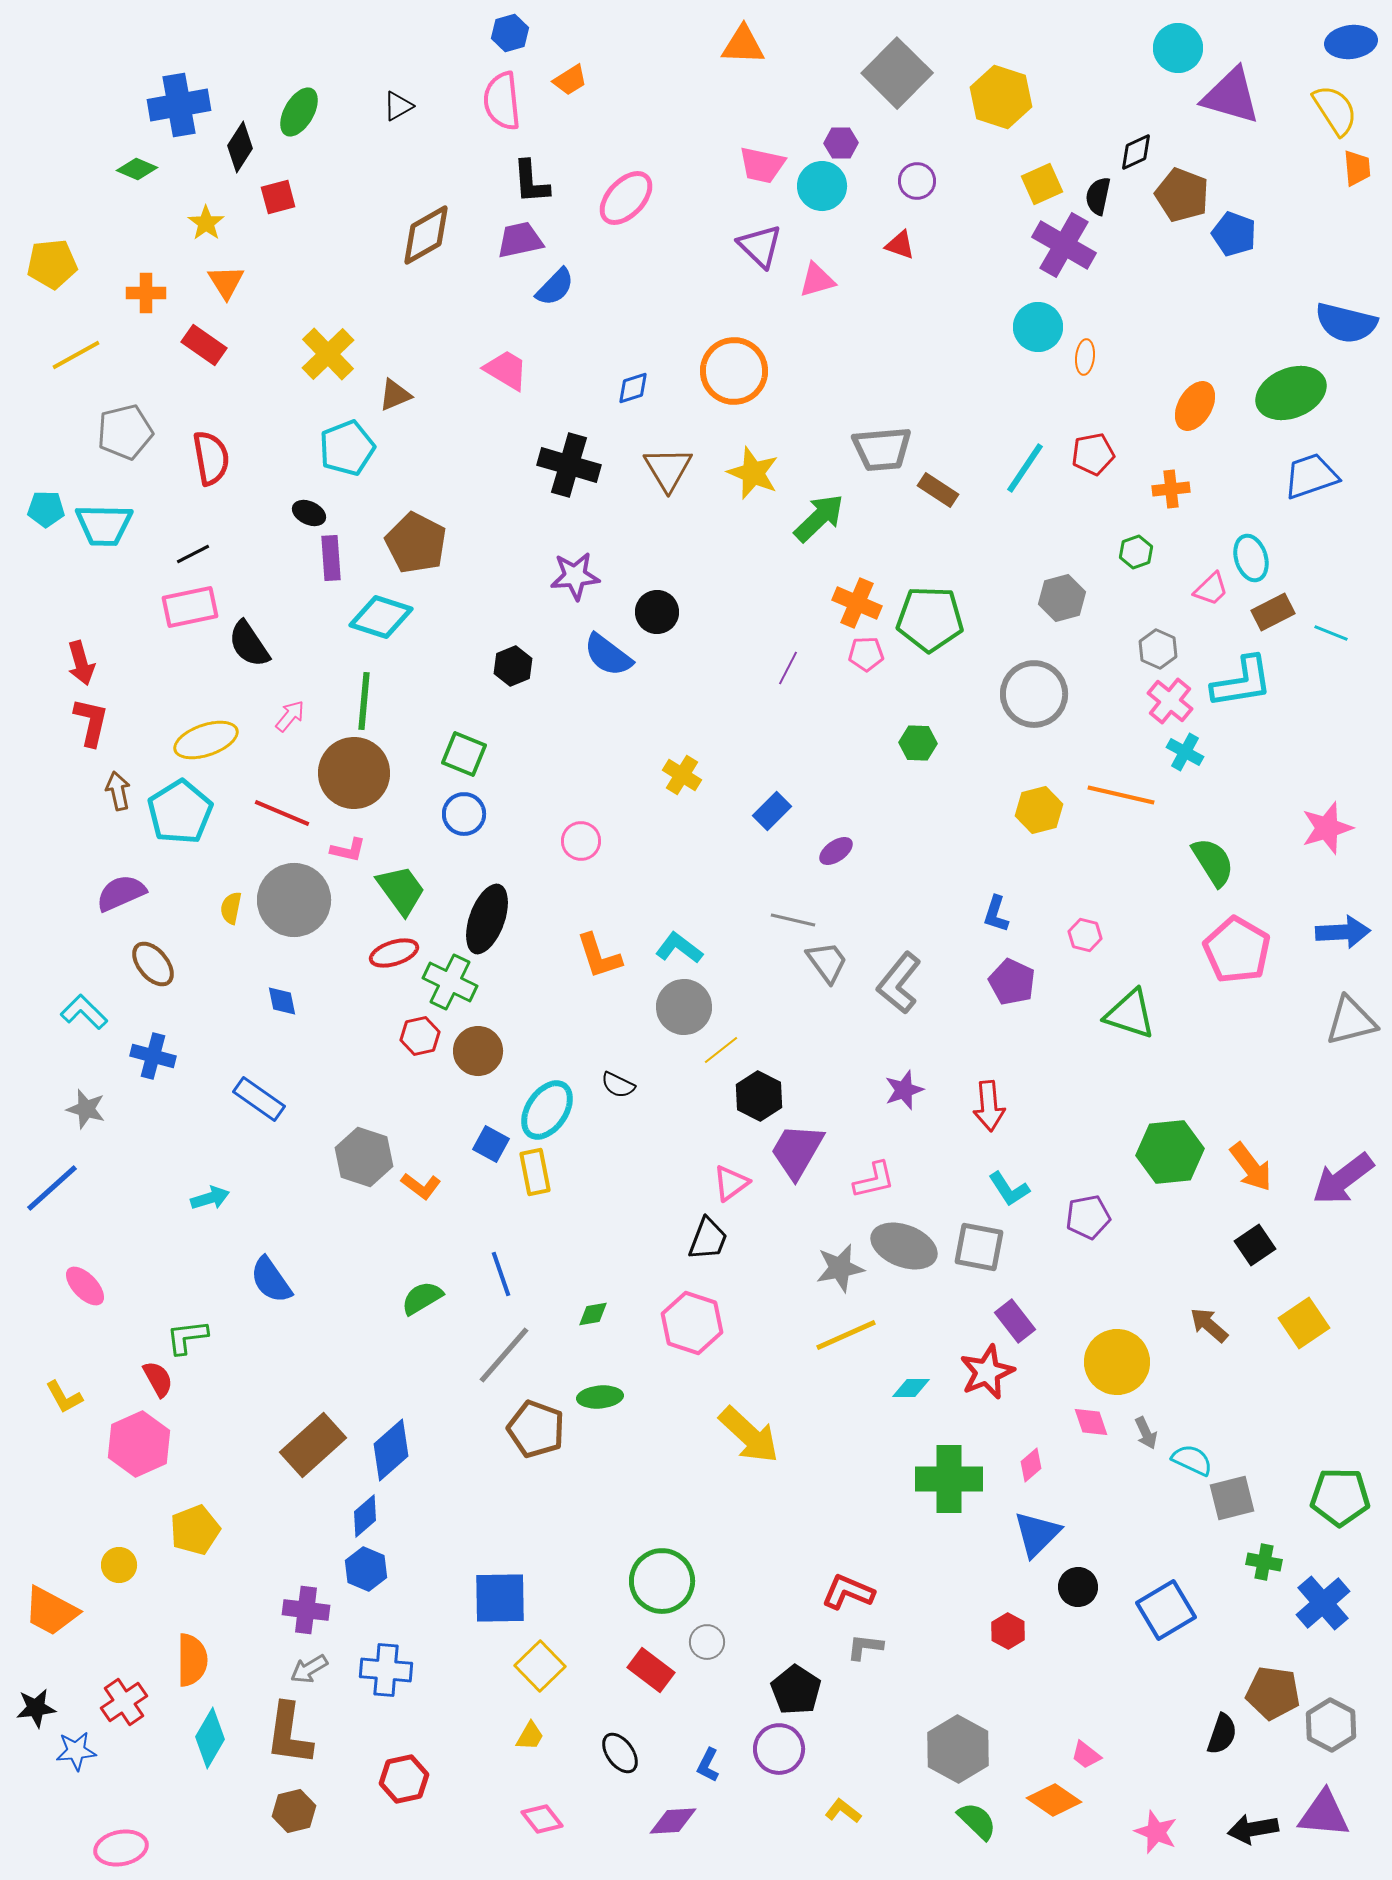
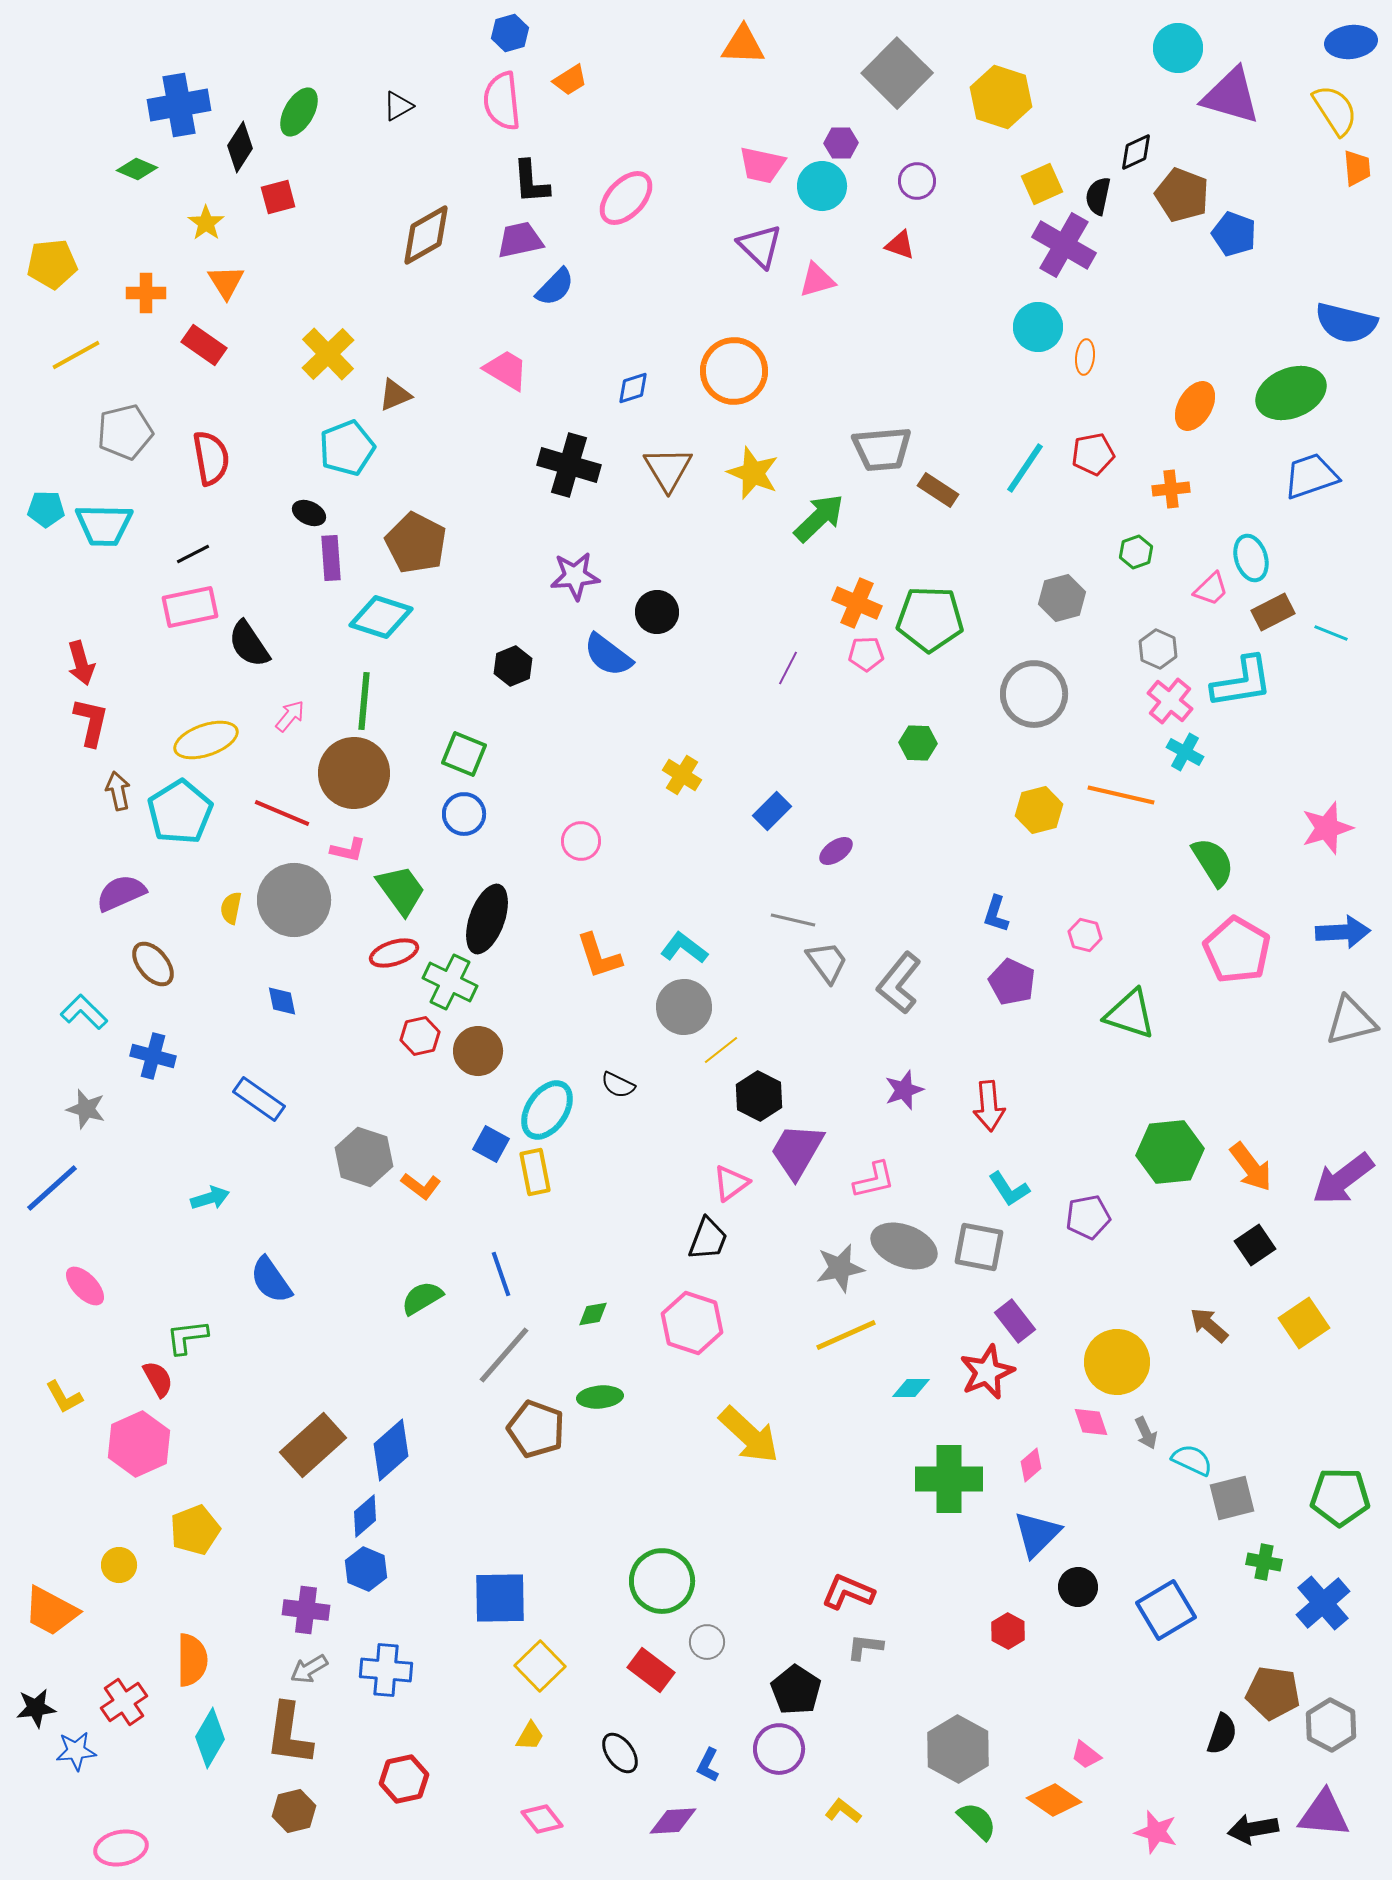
cyan L-shape at (679, 948): moved 5 px right
pink star at (1156, 1832): rotated 6 degrees counterclockwise
